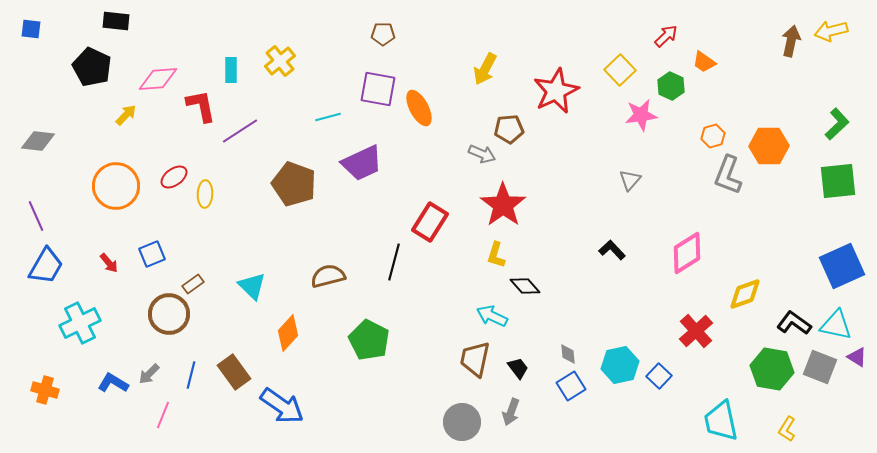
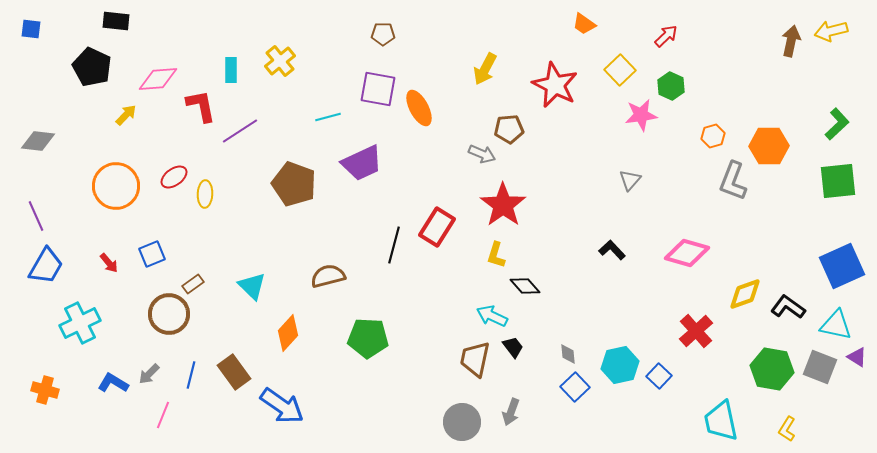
orange trapezoid at (704, 62): moved 120 px left, 38 px up
red star at (556, 91): moved 1 px left, 6 px up; rotated 21 degrees counterclockwise
gray L-shape at (728, 175): moved 5 px right, 6 px down
red rectangle at (430, 222): moved 7 px right, 5 px down
pink diamond at (687, 253): rotated 48 degrees clockwise
black line at (394, 262): moved 17 px up
black L-shape at (794, 323): moved 6 px left, 16 px up
green pentagon at (369, 340): moved 1 px left, 2 px up; rotated 24 degrees counterclockwise
black trapezoid at (518, 368): moved 5 px left, 21 px up
blue square at (571, 386): moved 4 px right, 1 px down; rotated 12 degrees counterclockwise
